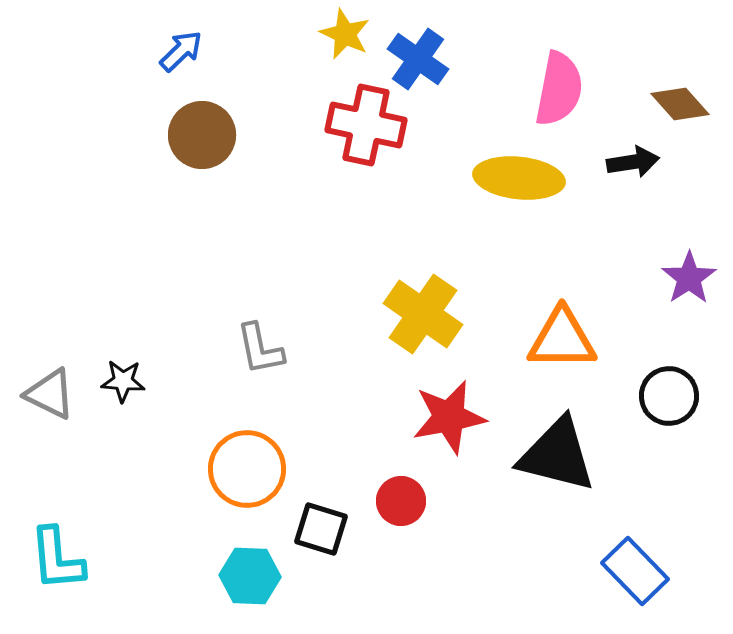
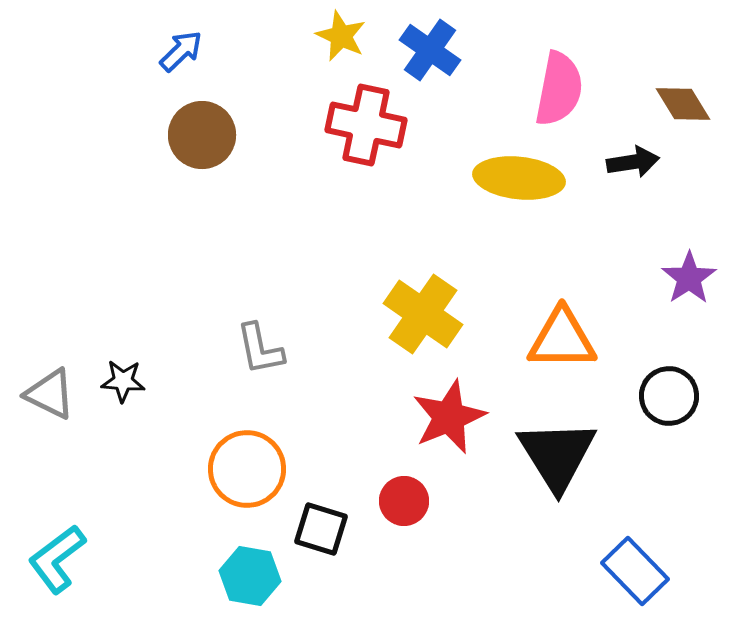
yellow star: moved 4 px left, 2 px down
blue cross: moved 12 px right, 9 px up
brown diamond: moved 3 px right; rotated 10 degrees clockwise
red star: rotated 12 degrees counterclockwise
black triangle: rotated 44 degrees clockwise
red circle: moved 3 px right
cyan L-shape: rotated 58 degrees clockwise
cyan hexagon: rotated 8 degrees clockwise
